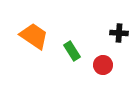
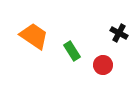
black cross: rotated 24 degrees clockwise
